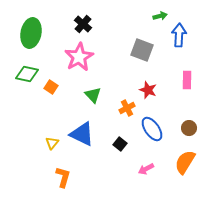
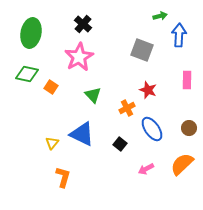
orange semicircle: moved 3 px left, 2 px down; rotated 15 degrees clockwise
